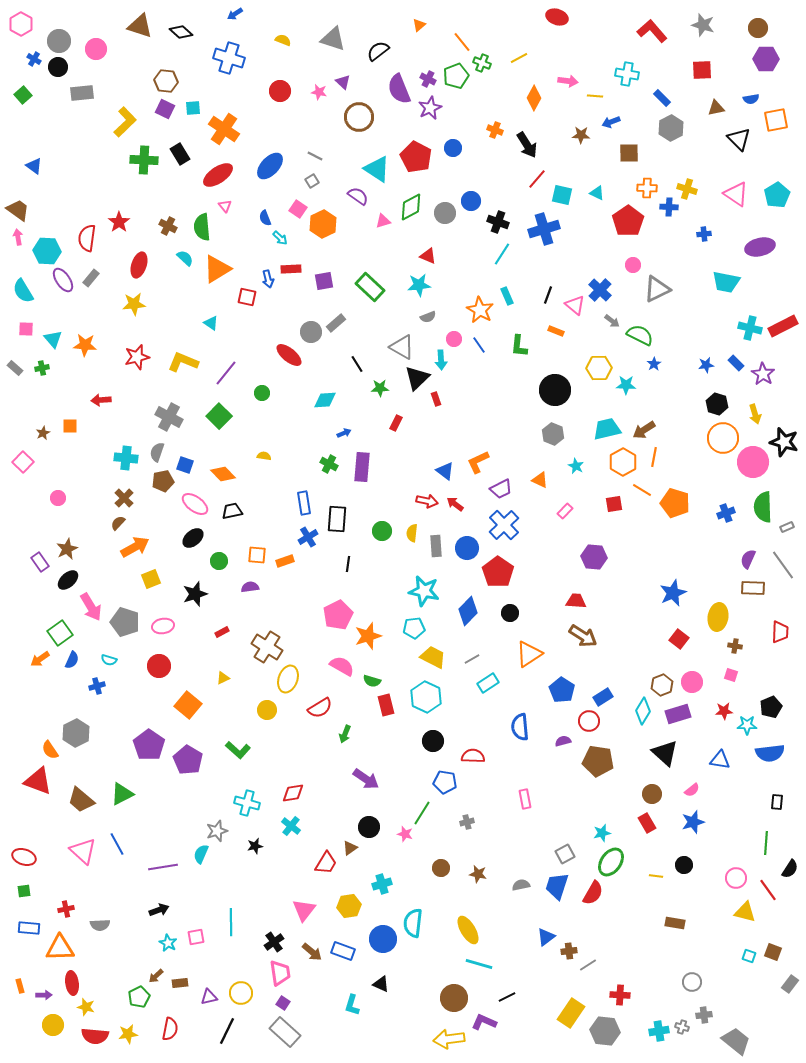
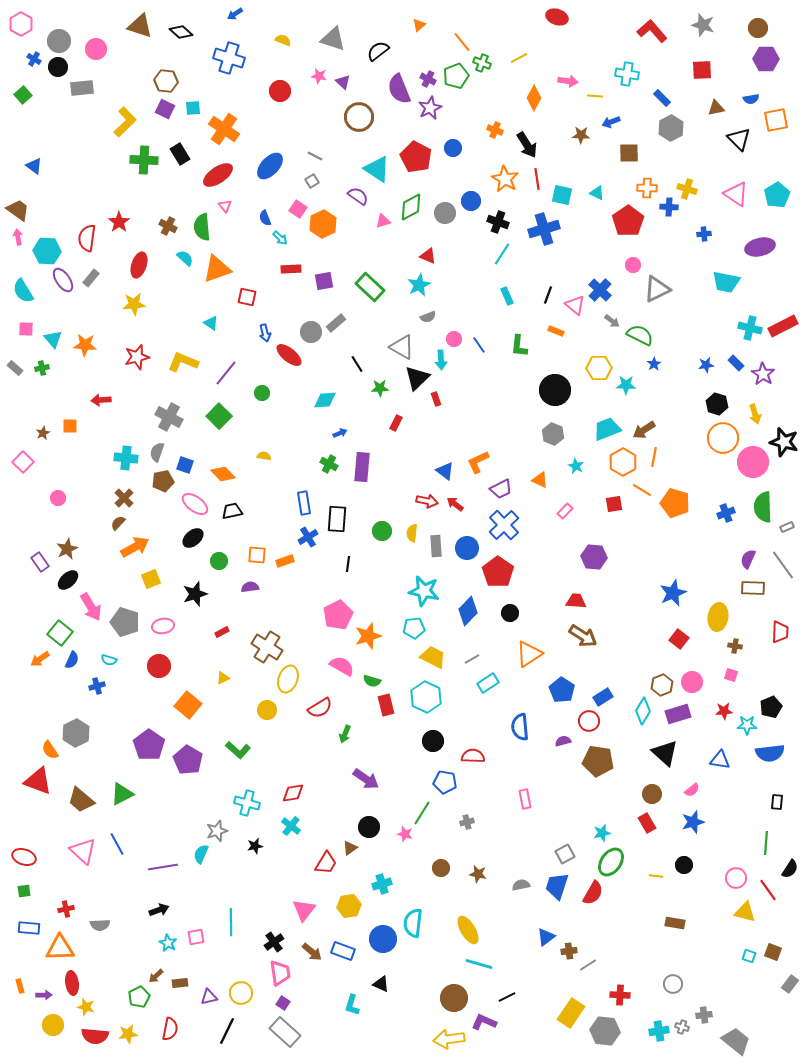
pink star at (319, 92): moved 16 px up
gray rectangle at (82, 93): moved 5 px up
red line at (537, 179): rotated 50 degrees counterclockwise
orange triangle at (217, 269): rotated 12 degrees clockwise
blue arrow at (268, 279): moved 3 px left, 54 px down
cyan star at (419, 285): rotated 20 degrees counterclockwise
orange star at (480, 310): moved 25 px right, 131 px up
cyan trapezoid at (607, 429): rotated 8 degrees counterclockwise
blue arrow at (344, 433): moved 4 px left
green square at (60, 633): rotated 15 degrees counterclockwise
gray circle at (692, 982): moved 19 px left, 2 px down
